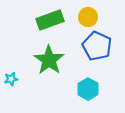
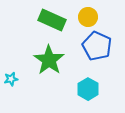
green rectangle: moved 2 px right; rotated 44 degrees clockwise
